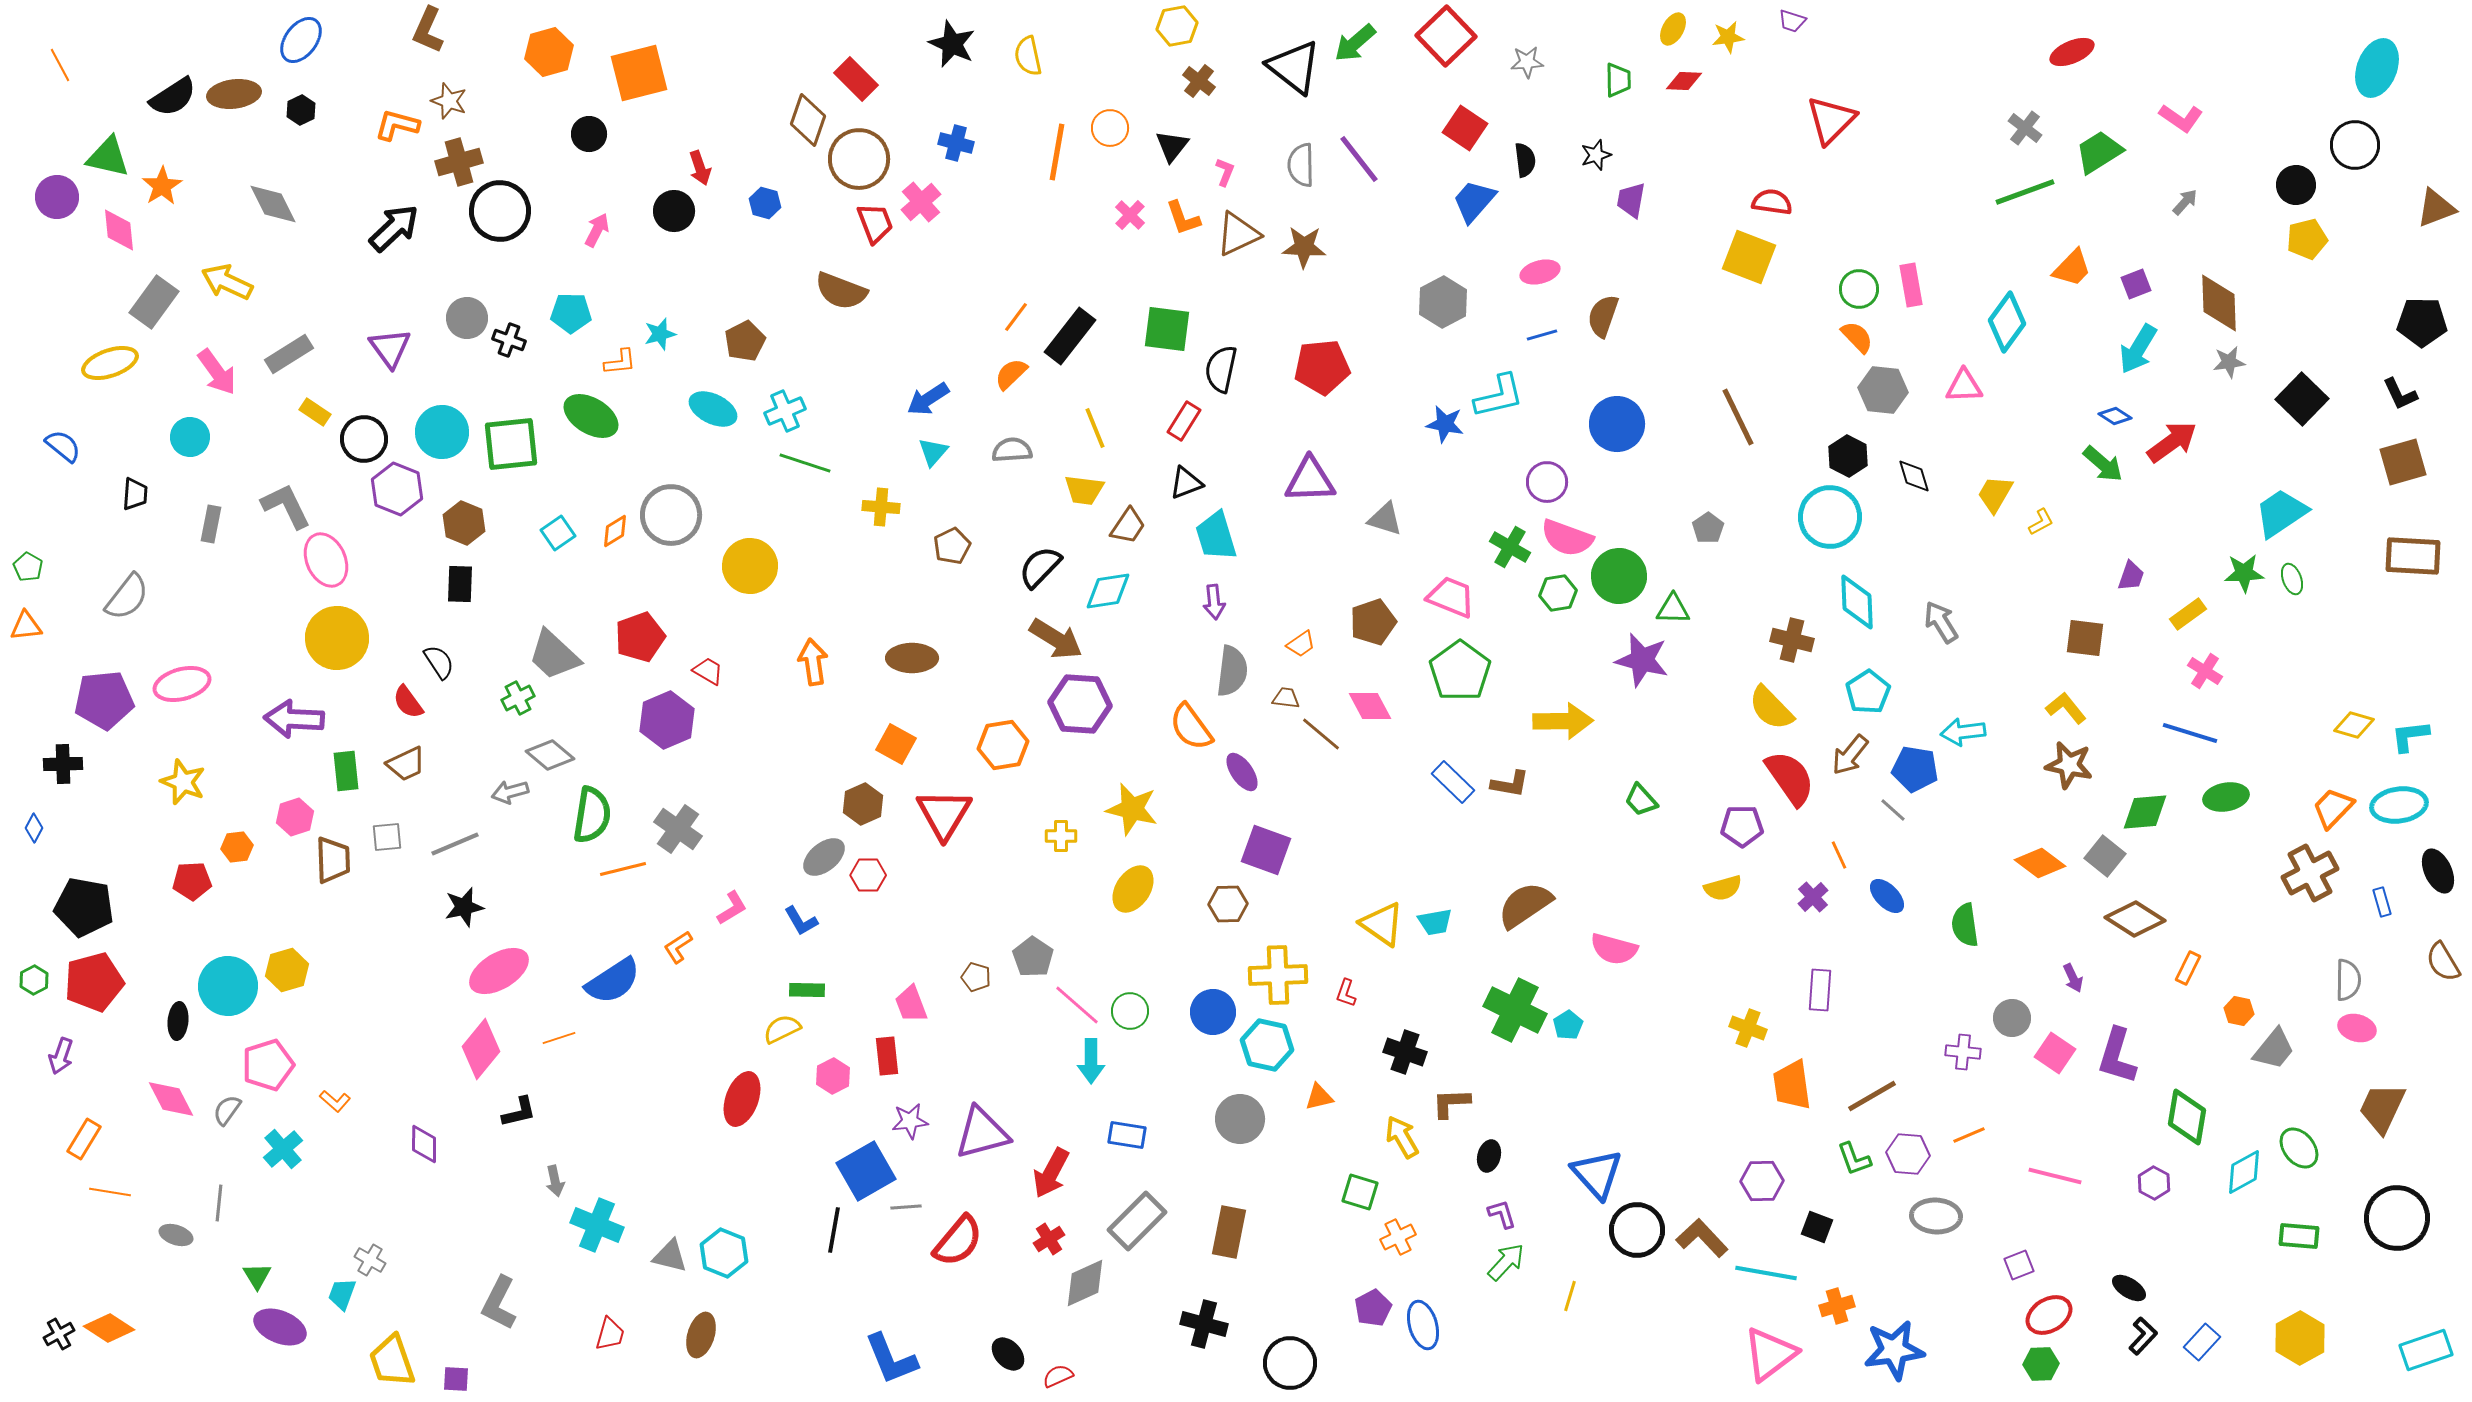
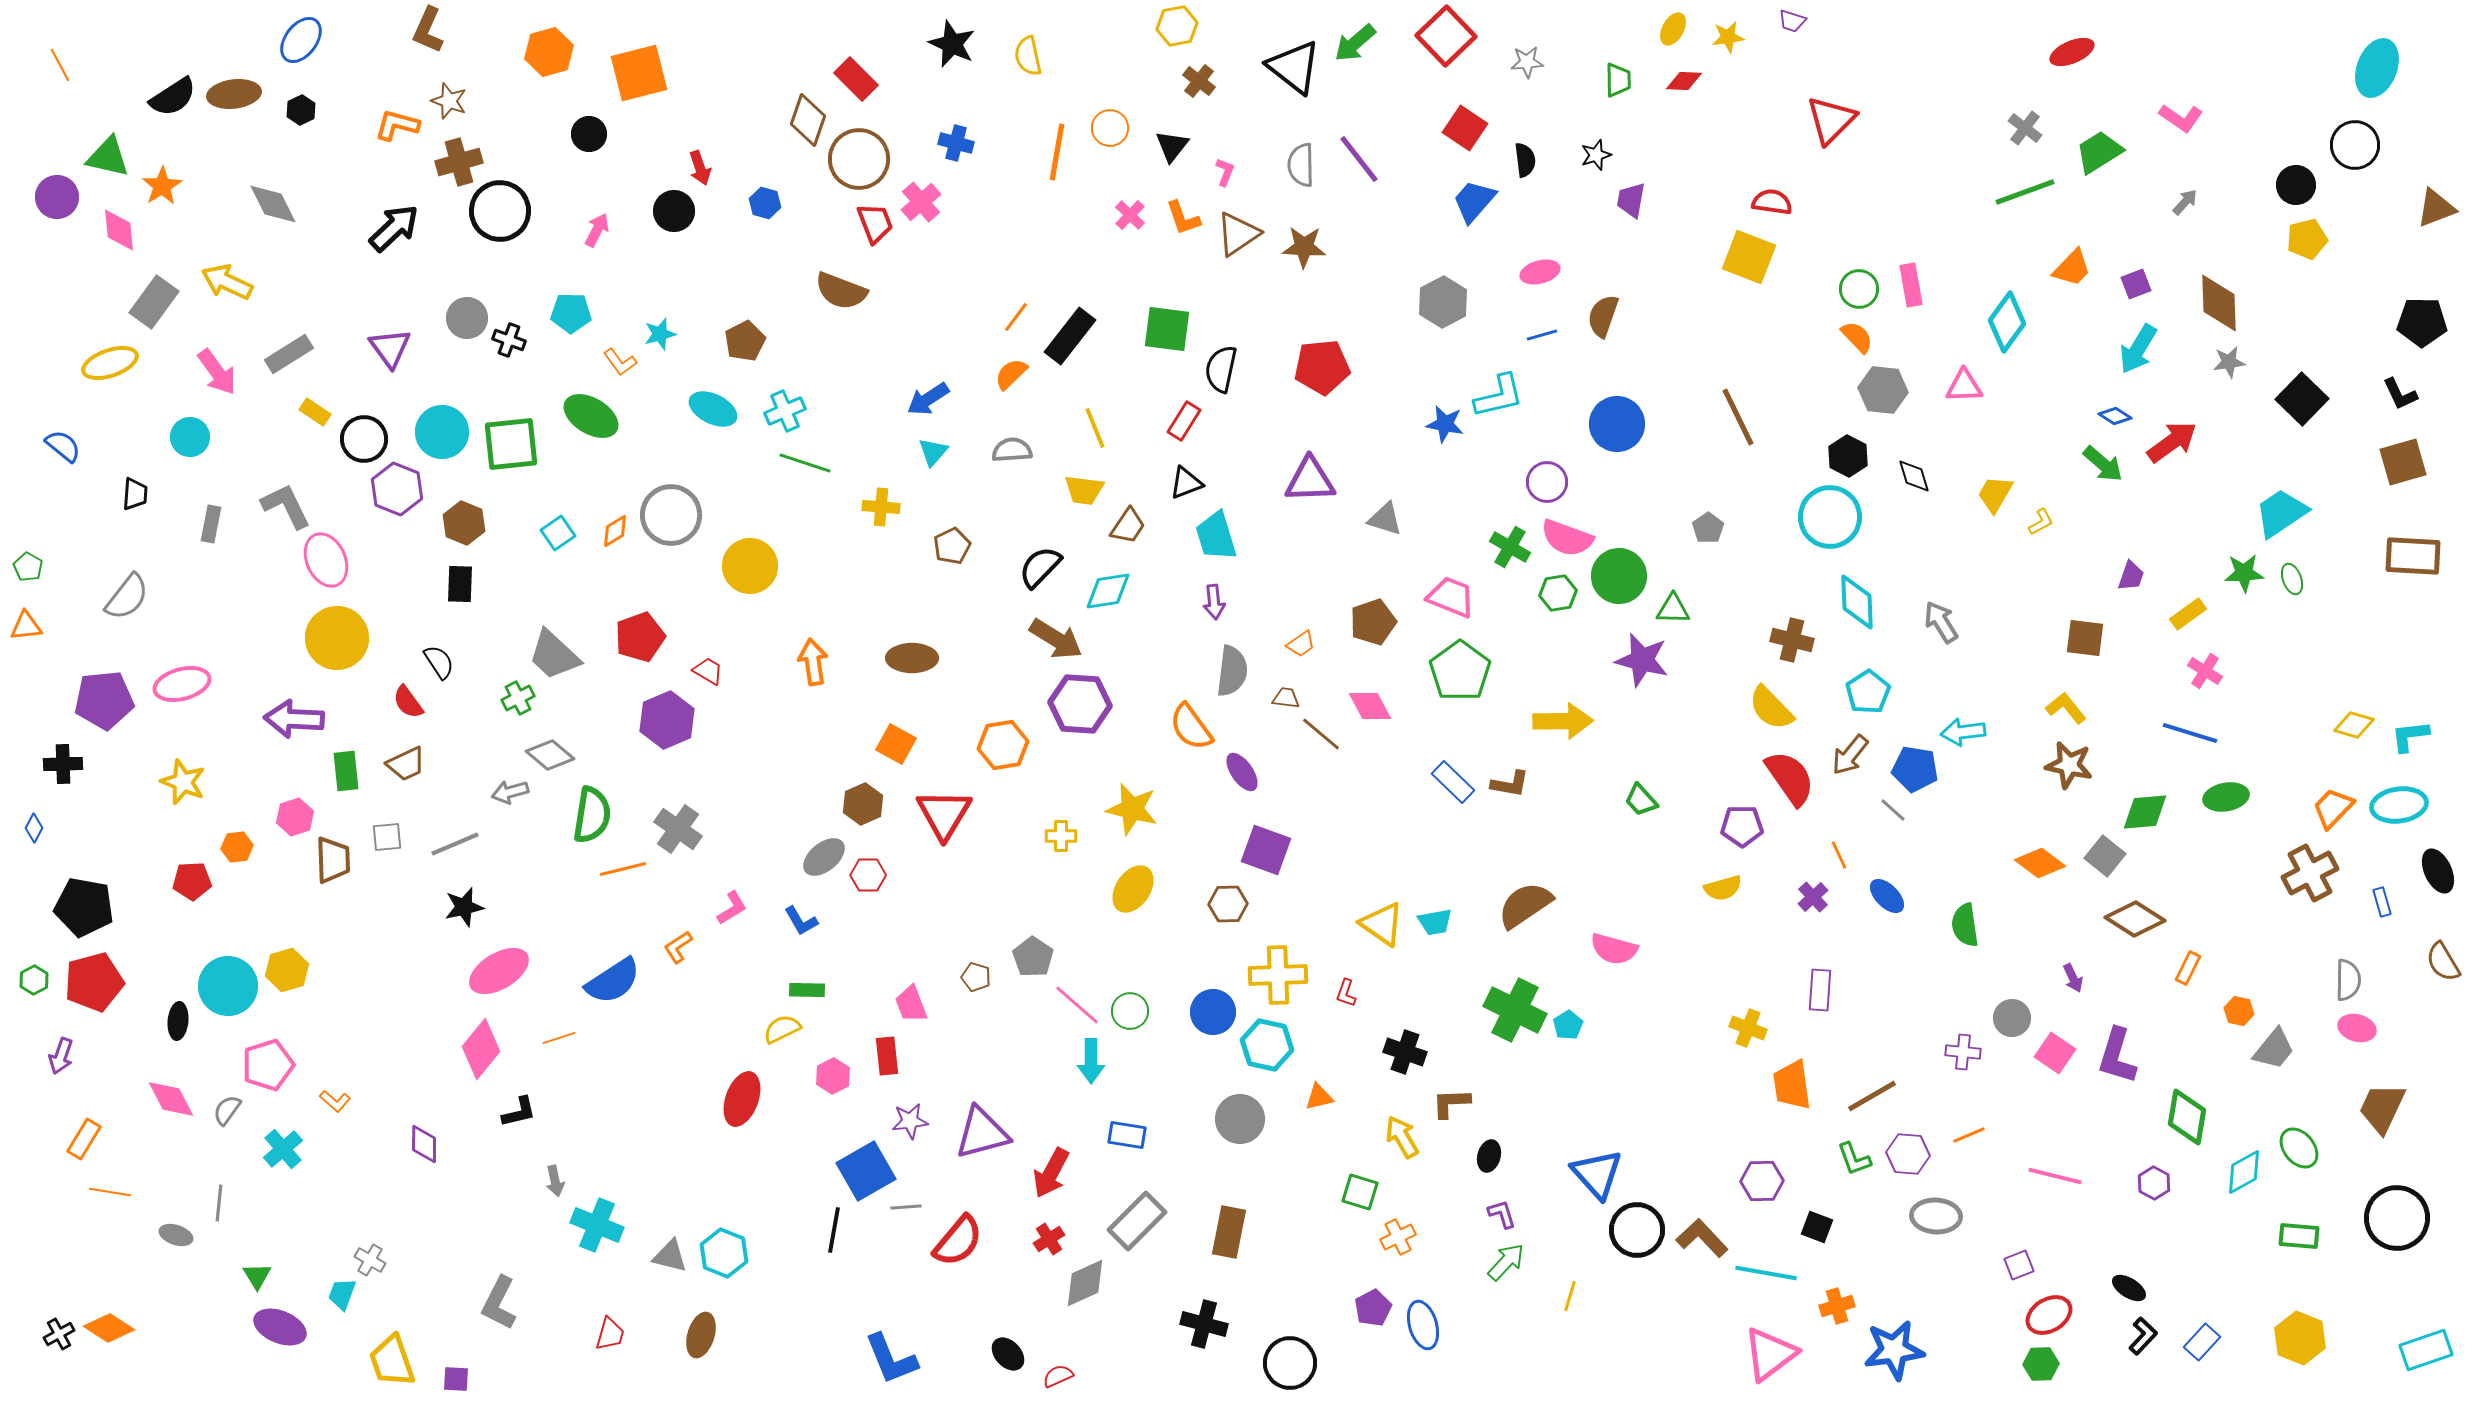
brown triangle at (1238, 234): rotated 9 degrees counterclockwise
orange L-shape at (620, 362): rotated 60 degrees clockwise
yellow hexagon at (2300, 1338): rotated 9 degrees counterclockwise
